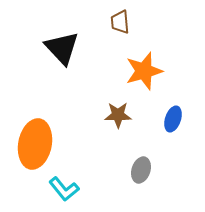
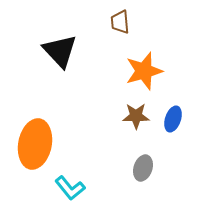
black triangle: moved 2 px left, 3 px down
brown star: moved 18 px right, 1 px down
gray ellipse: moved 2 px right, 2 px up
cyan L-shape: moved 6 px right, 1 px up
